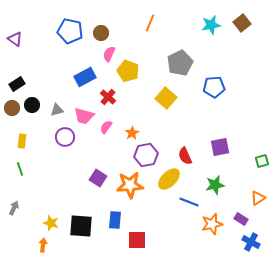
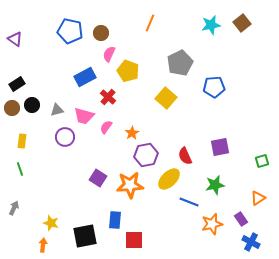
purple rectangle at (241, 219): rotated 24 degrees clockwise
black square at (81, 226): moved 4 px right, 10 px down; rotated 15 degrees counterclockwise
red square at (137, 240): moved 3 px left
